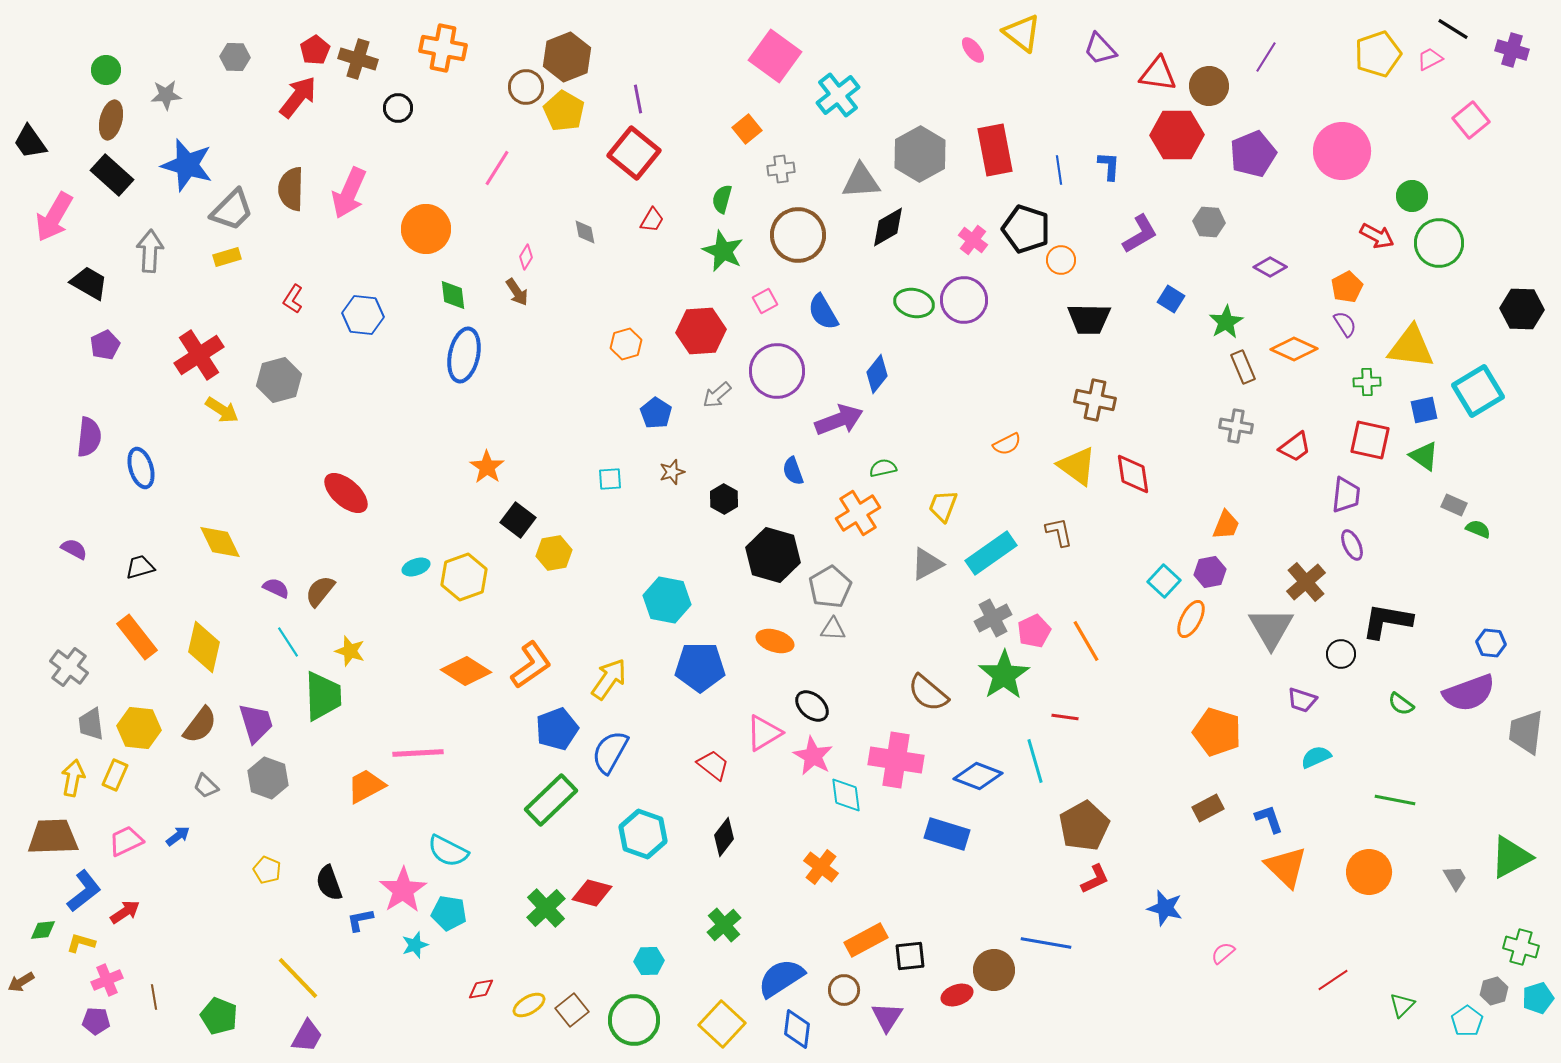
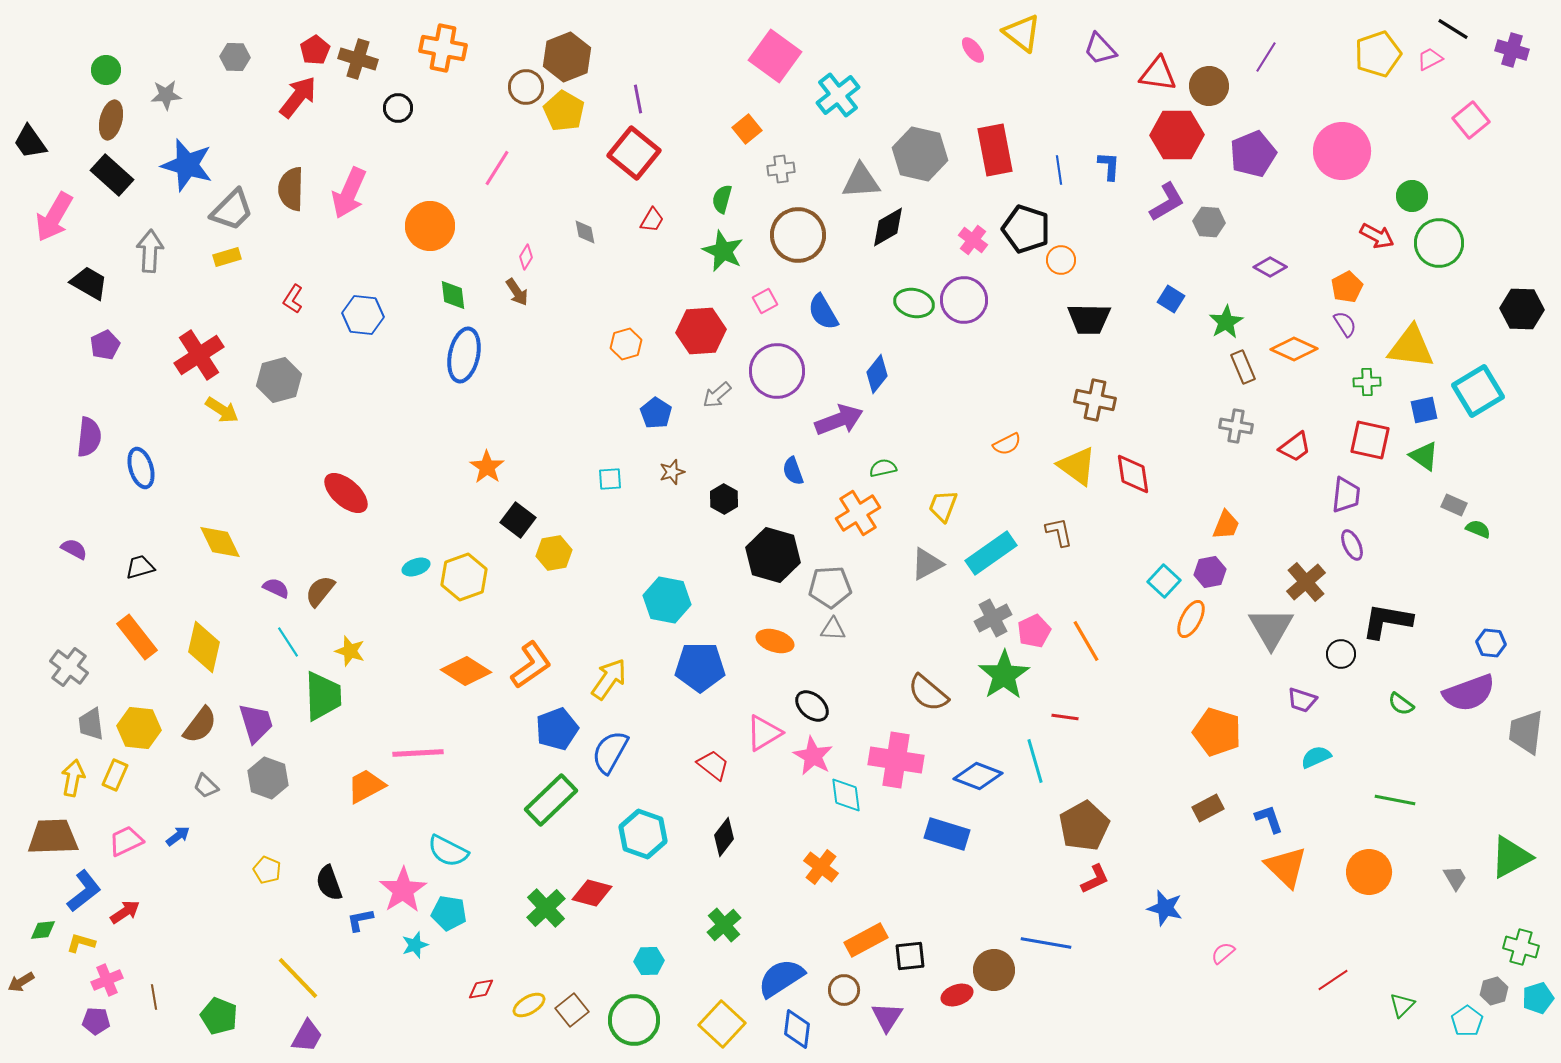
gray hexagon at (920, 154): rotated 18 degrees counterclockwise
orange circle at (426, 229): moved 4 px right, 3 px up
purple L-shape at (1140, 234): moved 27 px right, 32 px up
gray pentagon at (830, 587): rotated 27 degrees clockwise
